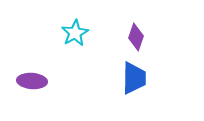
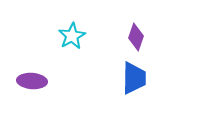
cyan star: moved 3 px left, 3 px down
